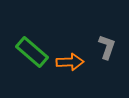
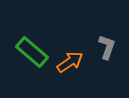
orange arrow: rotated 32 degrees counterclockwise
